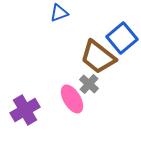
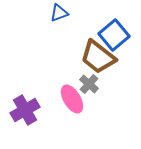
blue square: moved 8 px left, 3 px up
